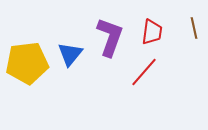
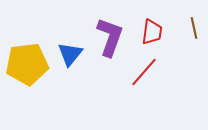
yellow pentagon: moved 1 px down
